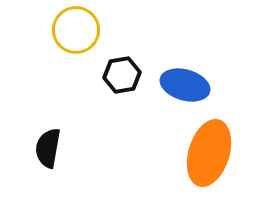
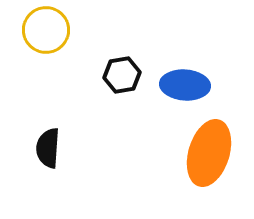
yellow circle: moved 30 px left
blue ellipse: rotated 12 degrees counterclockwise
black semicircle: rotated 6 degrees counterclockwise
